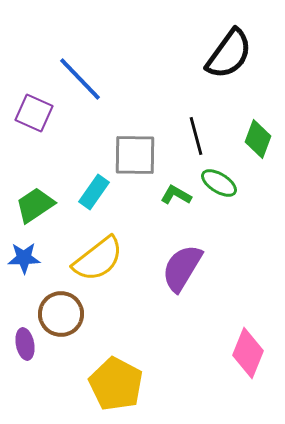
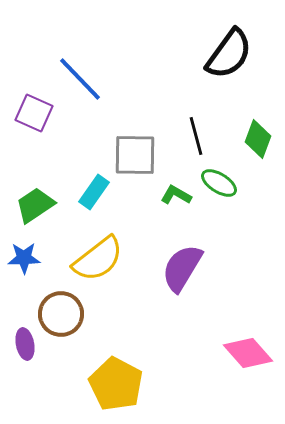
pink diamond: rotated 63 degrees counterclockwise
